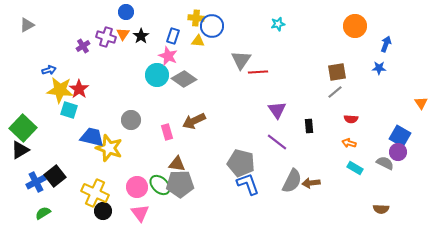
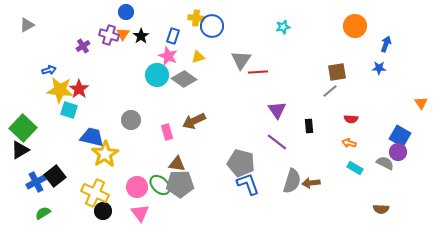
cyan star at (278, 24): moved 5 px right, 3 px down
purple cross at (106, 37): moved 3 px right, 2 px up
yellow triangle at (198, 41): moved 16 px down; rotated 24 degrees counterclockwise
gray line at (335, 92): moved 5 px left, 1 px up
yellow star at (109, 148): moved 4 px left, 6 px down; rotated 20 degrees clockwise
gray semicircle at (292, 181): rotated 10 degrees counterclockwise
